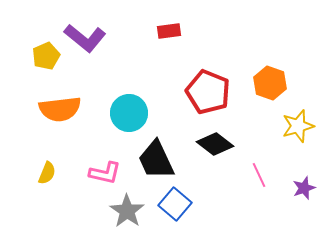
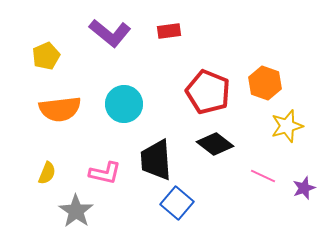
purple L-shape: moved 25 px right, 5 px up
orange hexagon: moved 5 px left
cyan circle: moved 5 px left, 9 px up
yellow star: moved 11 px left
black trapezoid: rotated 21 degrees clockwise
pink line: moved 4 px right, 1 px down; rotated 40 degrees counterclockwise
blue square: moved 2 px right, 1 px up
gray star: moved 51 px left
